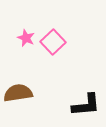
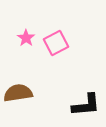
pink star: rotated 12 degrees clockwise
pink square: moved 3 px right, 1 px down; rotated 15 degrees clockwise
